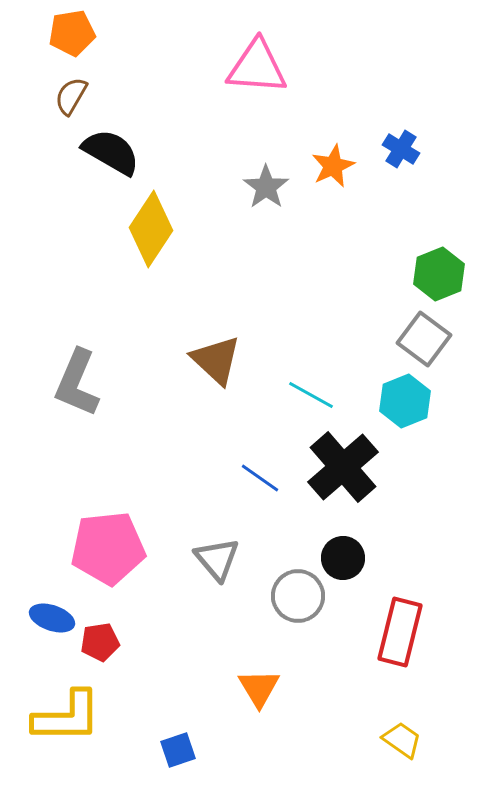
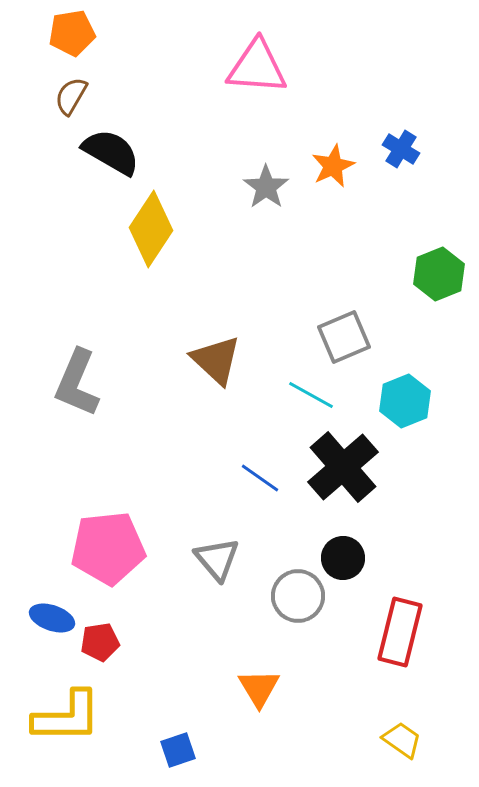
gray square: moved 80 px left, 2 px up; rotated 30 degrees clockwise
